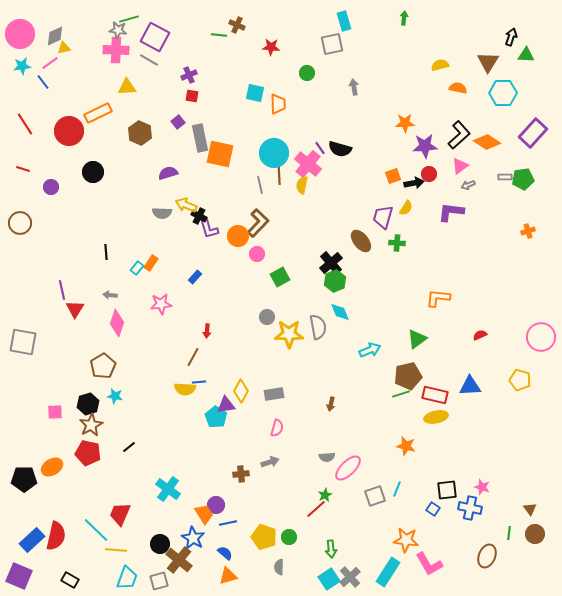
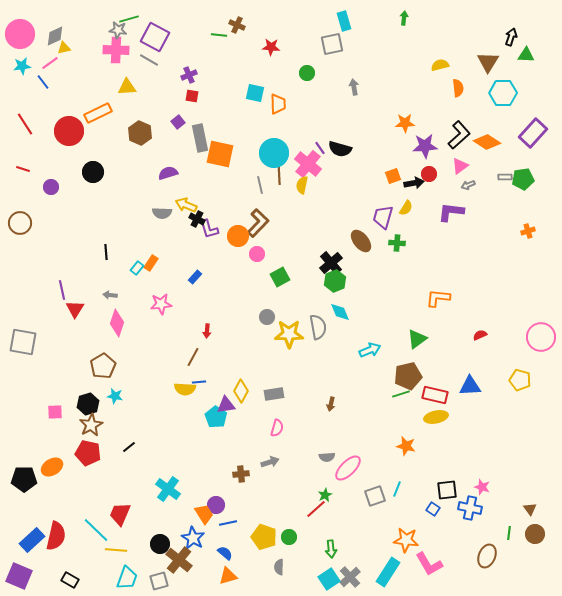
orange semicircle at (458, 88): rotated 72 degrees clockwise
black cross at (199, 216): moved 2 px left, 3 px down
